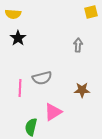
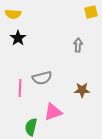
pink triangle: rotated 12 degrees clockwise
